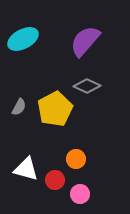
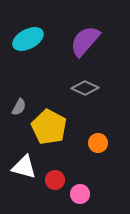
cyan ellipse: moved 5 px right
gray diamond: moved 2 px left, 2 px down
yellow pentagon: moved 6 px left, 18 px down; rotated 16 degrees counterclockwise
orange circle: moved 22 px right, 16 px up
white triangle: moved 2 px left, 2 px up
